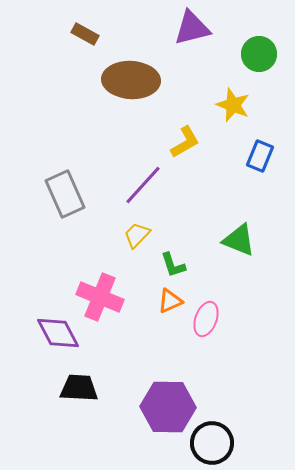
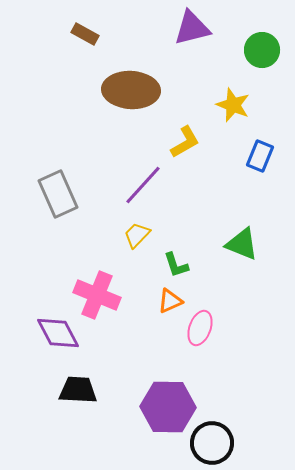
green circle: moved 3 px right, 4 px up
brown ellipse: moved 10 px down
gray rectangle: moved 7 px left
green triangle: moved 3 px right, 4 px down
green L-shape: moved 3 px right
pink cross: moved 3 px left, 2 px up
pink ellipse: moved 6 px left, 9 px down
black trapezoid: moved 1 px left, 2 px down
